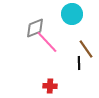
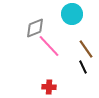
pink line: moved 2 px right, 4 px down
black line: moved 4 px right, 4 px down; rotated 24 degrees counterclockwise
red cross: moved 1 px left, 1 px down
